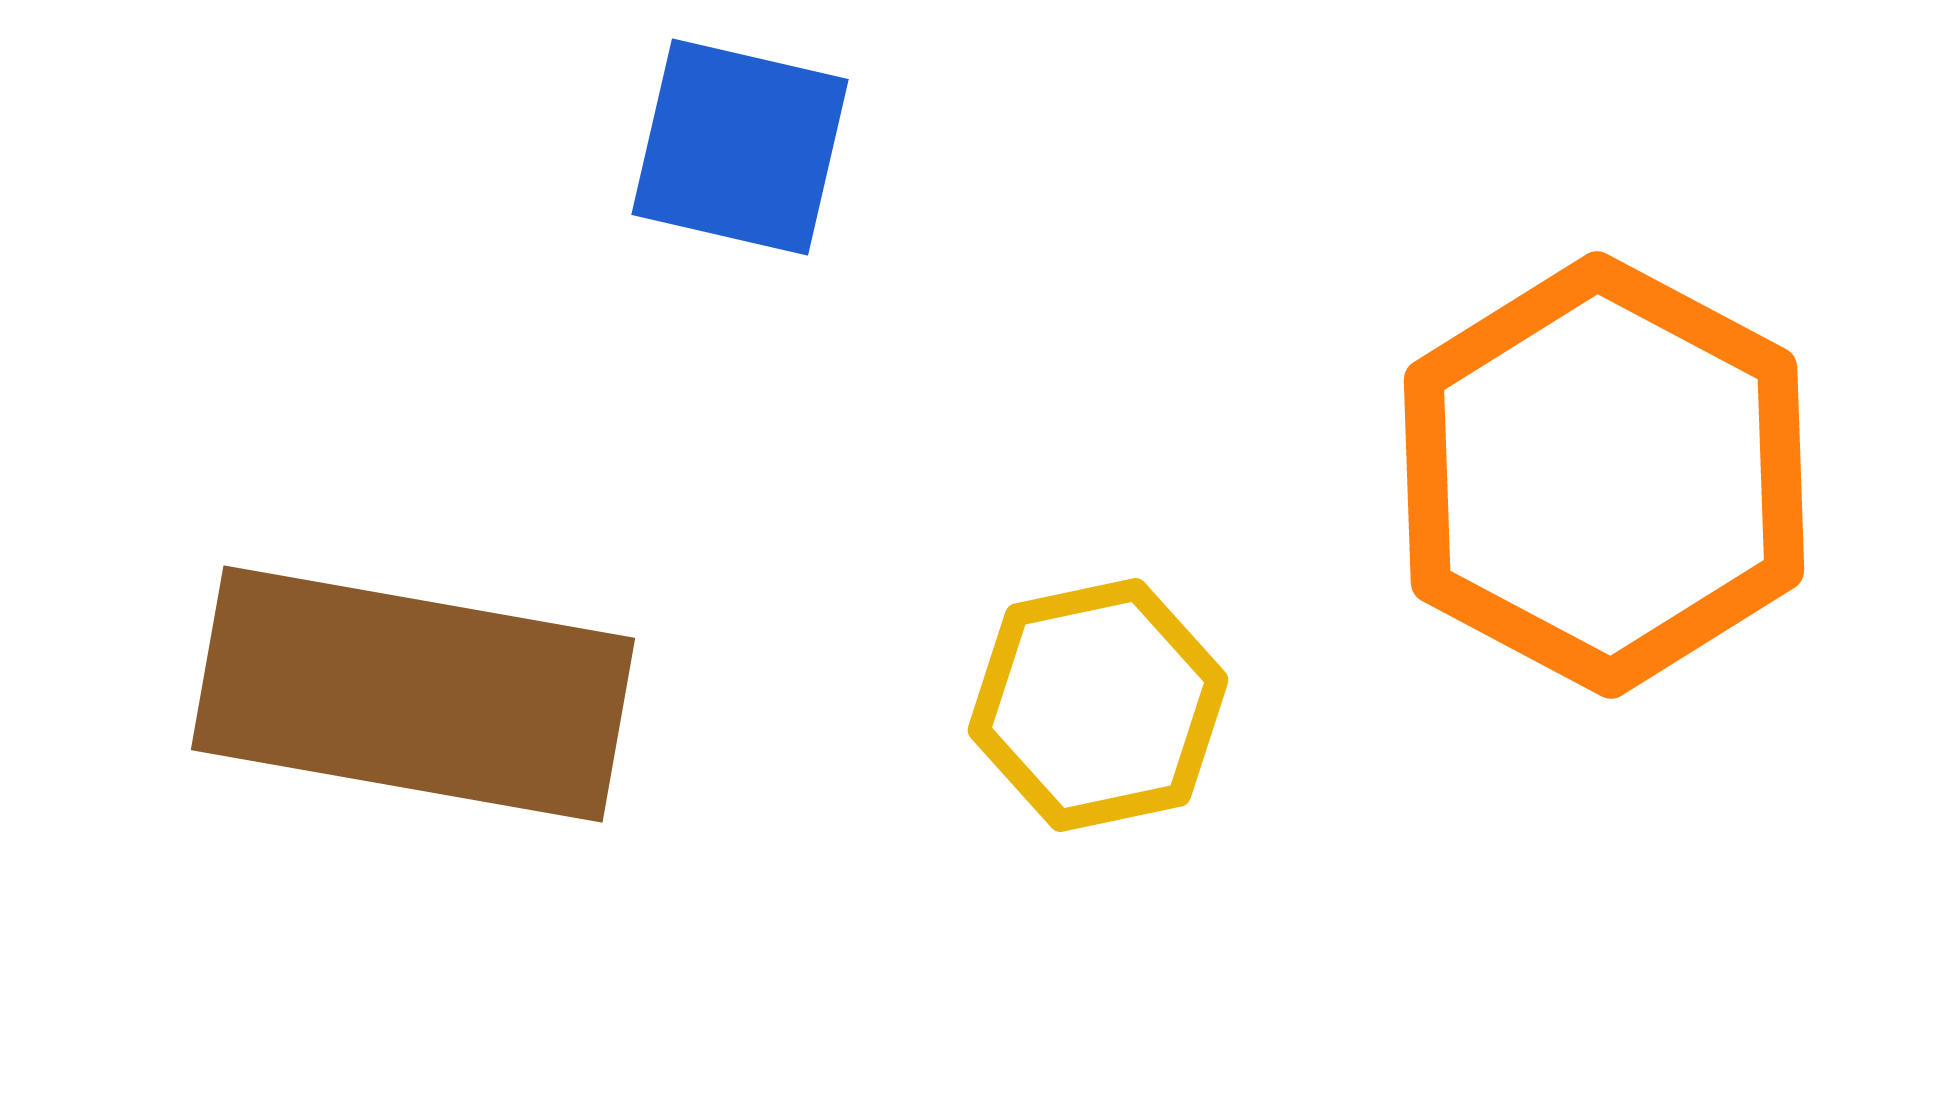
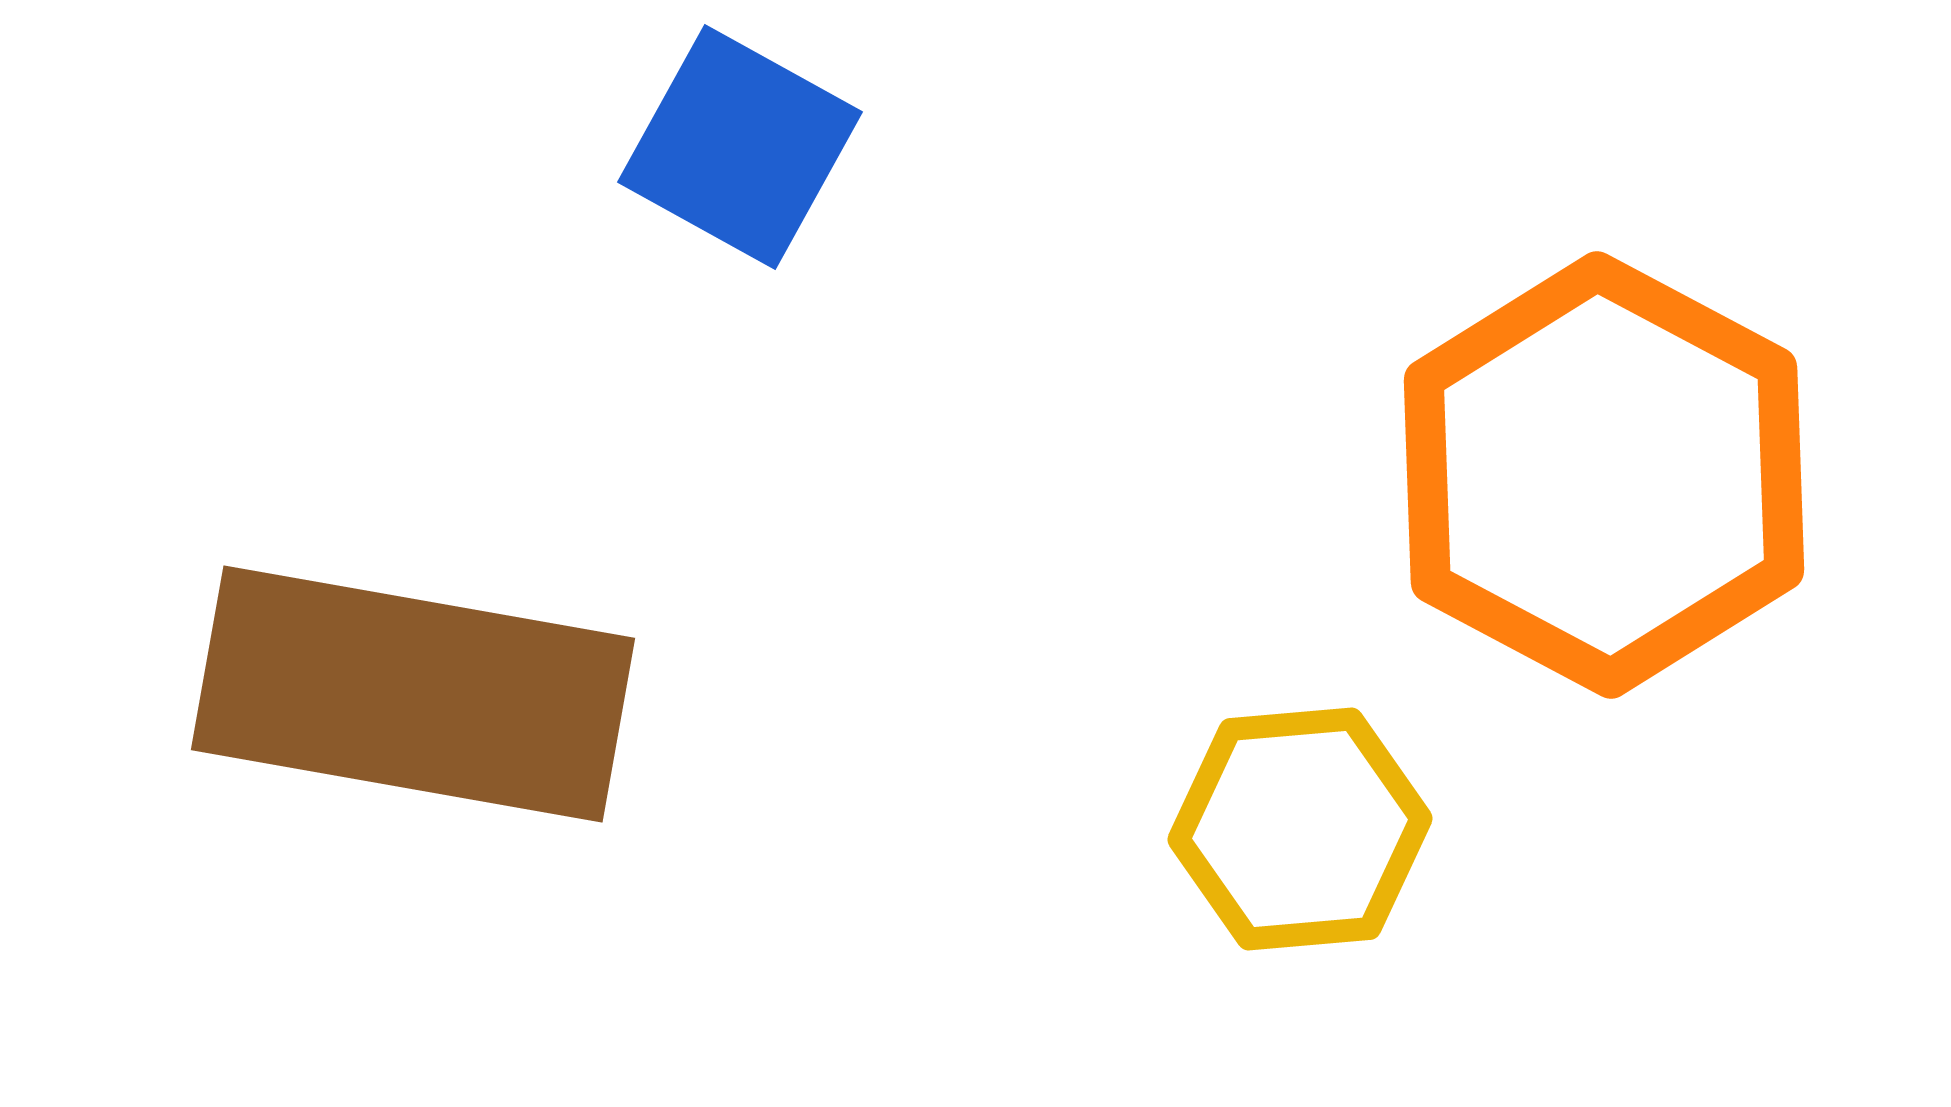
blue square: rotated 16 degrees clockwise
yellow hexagon: moved 202 px right, 124 px down; rotated 7 degrees clockwise
